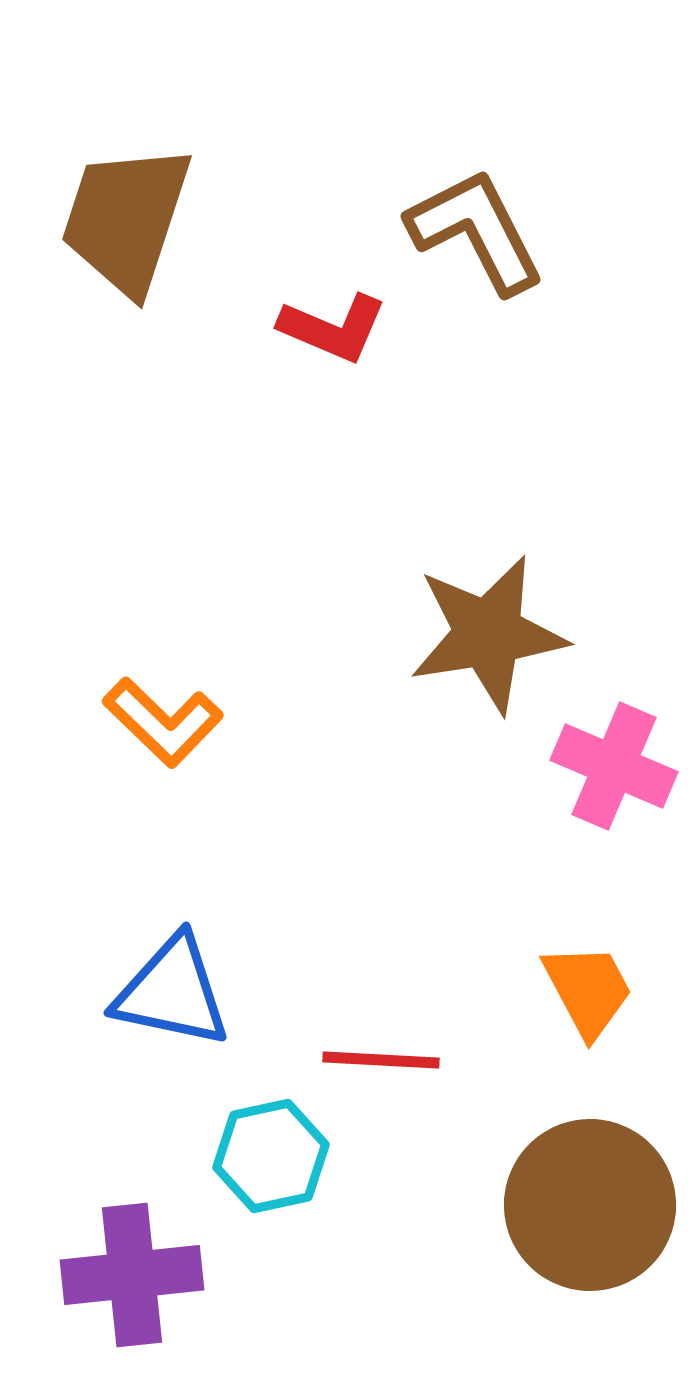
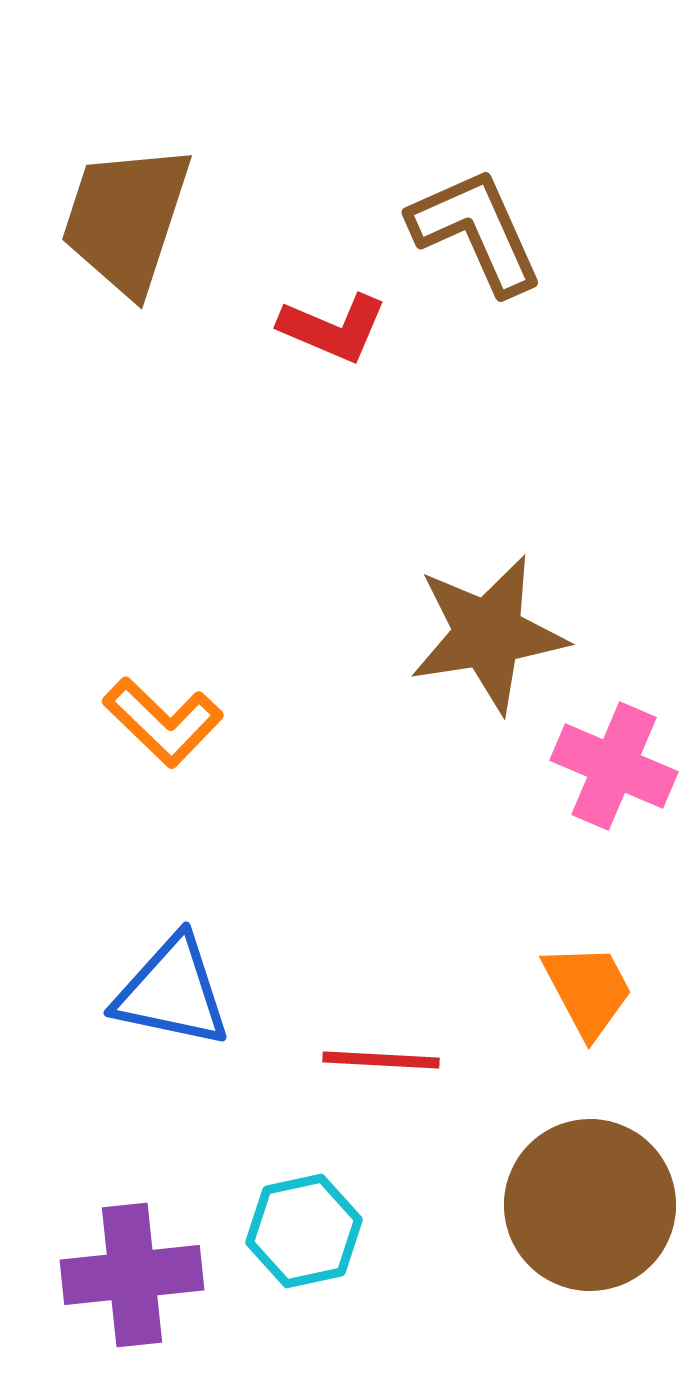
brown L-shape: rotated 3 degrees clockwise
cyan hexagon: moved 33 px right, 75 px down
